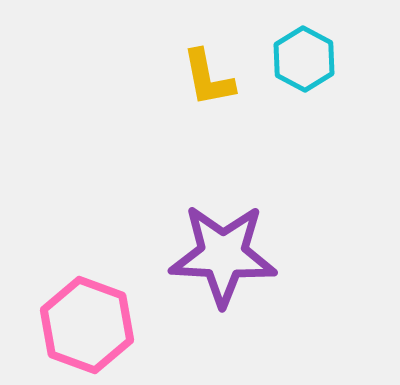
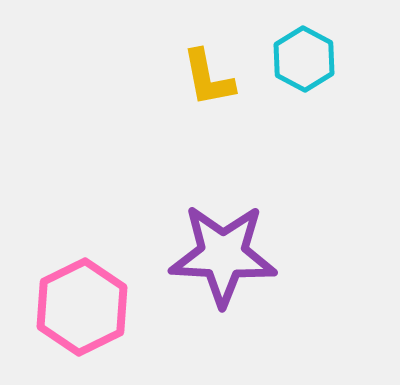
pink hexagon: moved 5 px left, 18 px up; rotated 14 degrees clockwise
